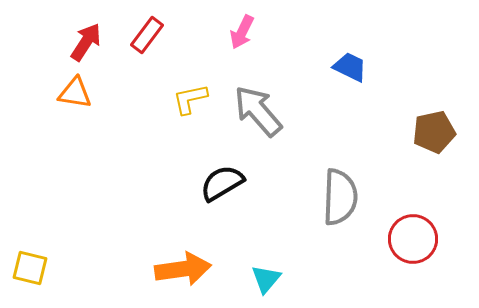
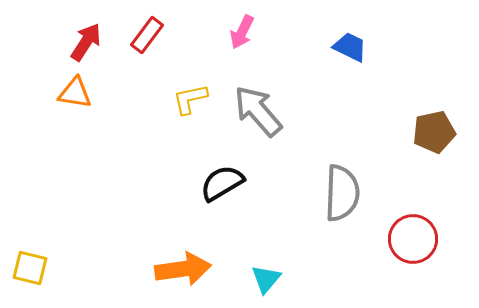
blue trapezoid: moved 20 px up
gray semicircle: moved 2 px right, 4 px up
